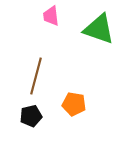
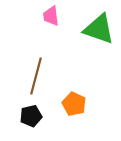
orange pentagon: rotated 15 degrees clockwise
